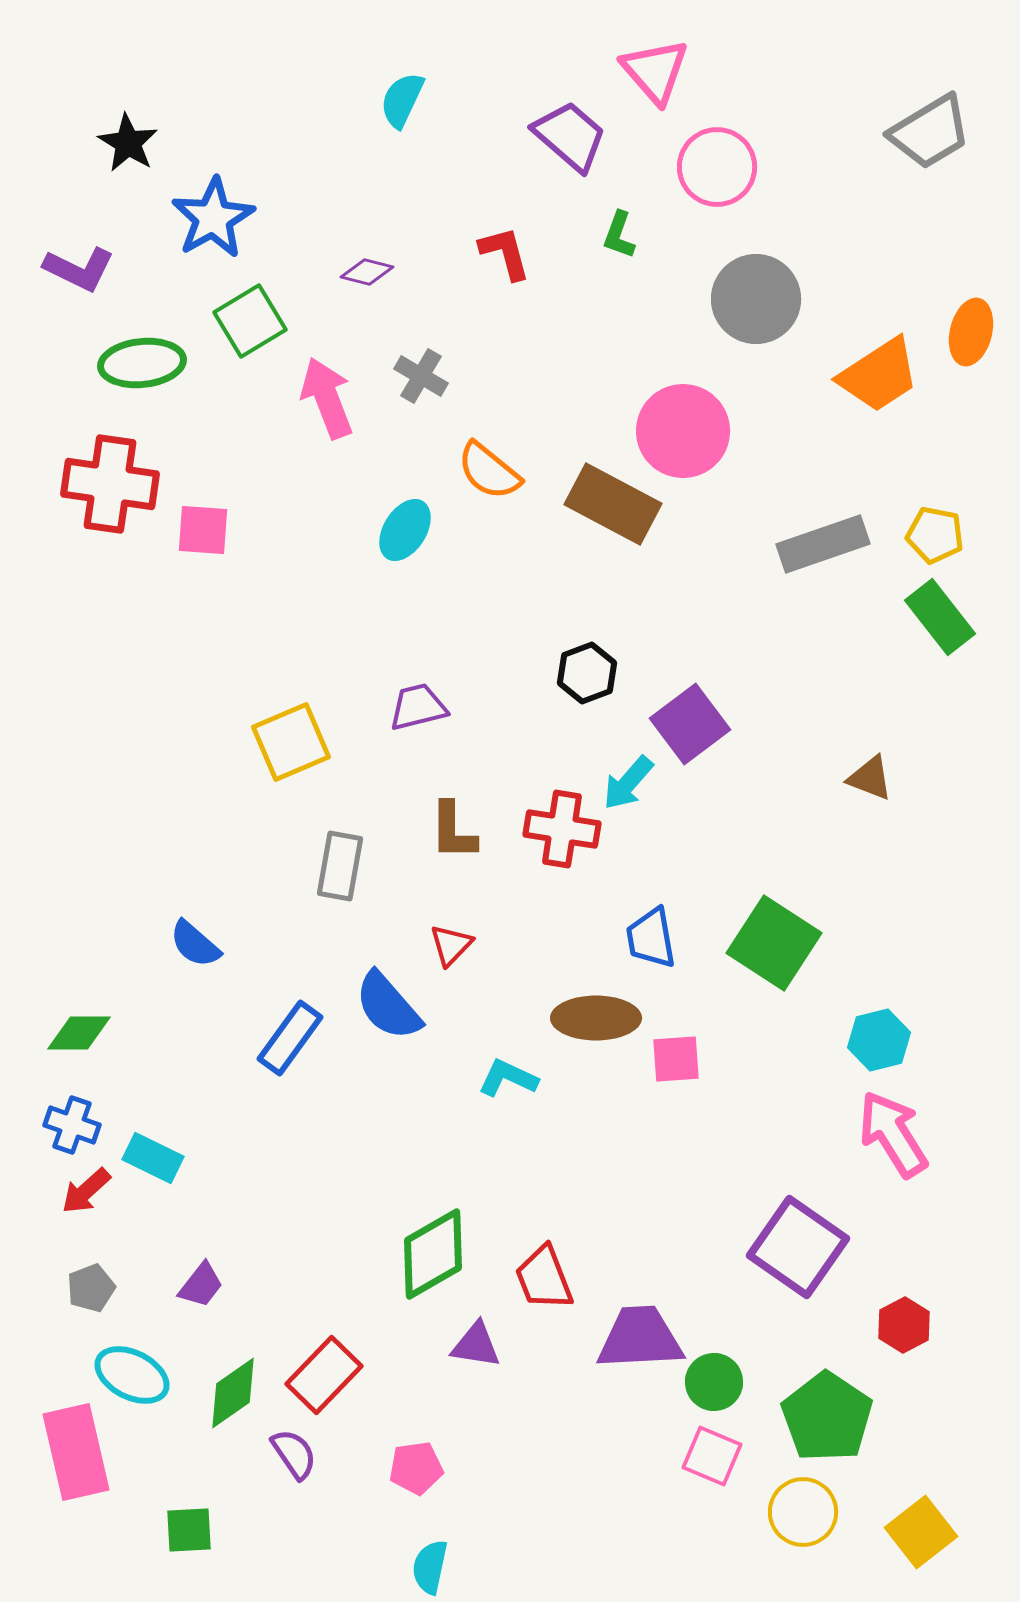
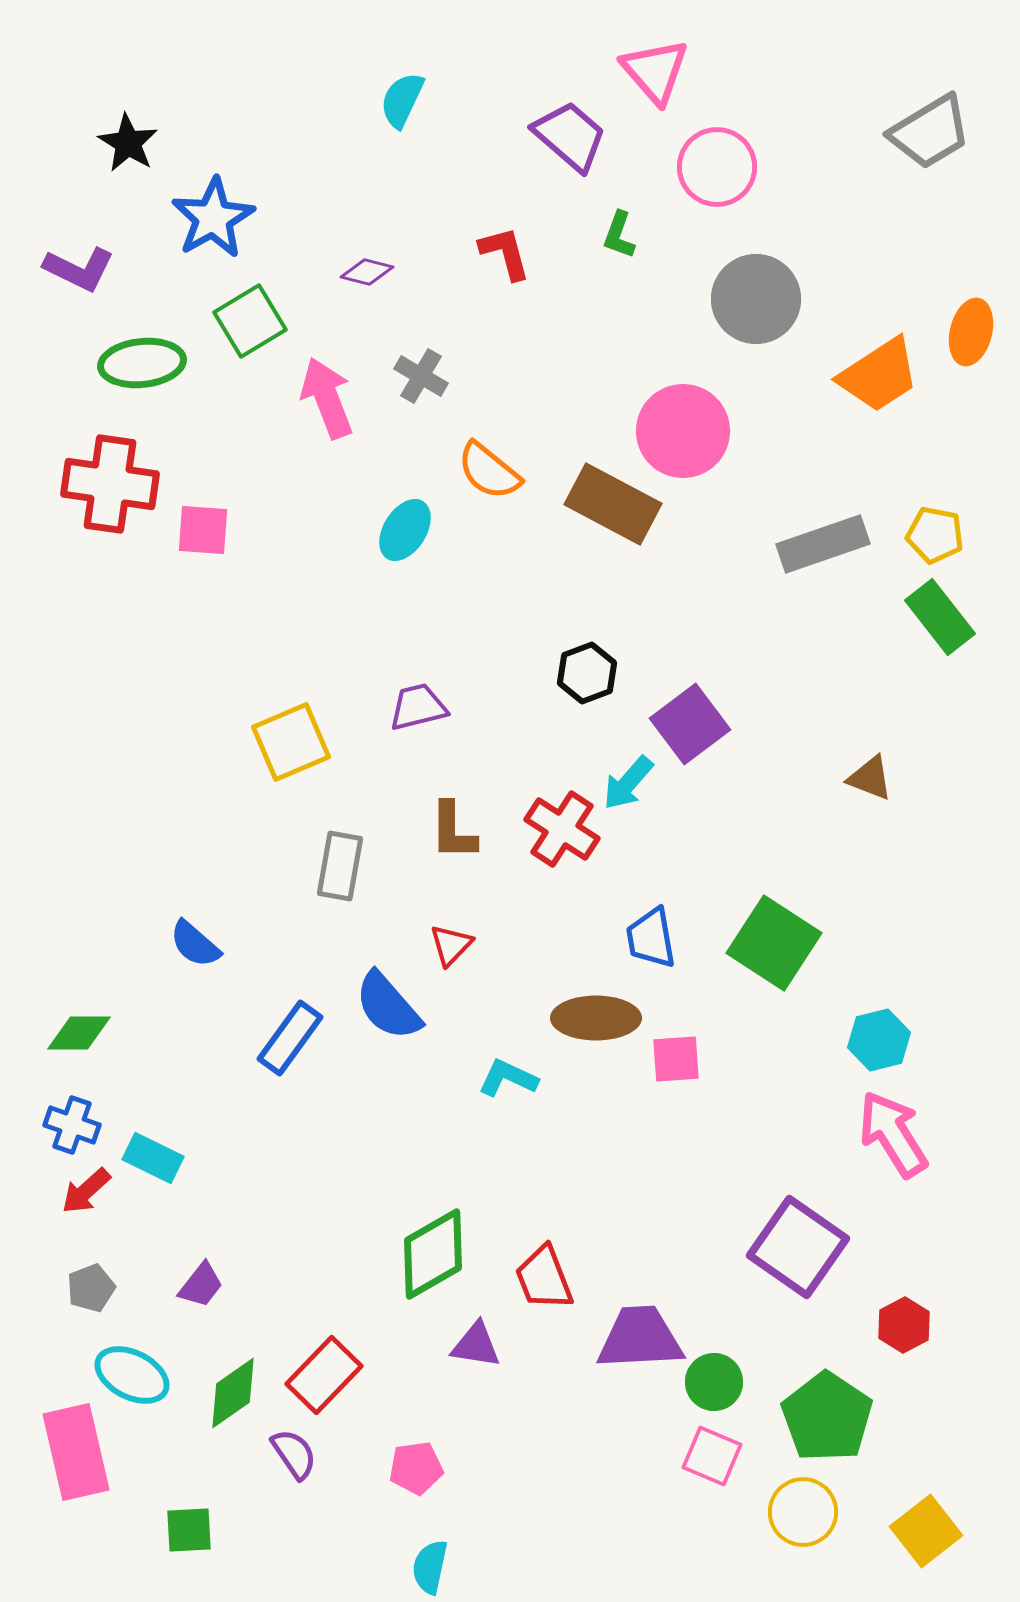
red cross at (562, 829): rotated 24 degrees clockwise
yellow square at (921, 1532): moved 5 px right, 1 px up
